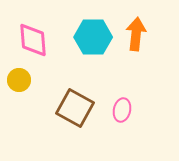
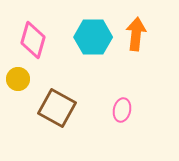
pink diamond: rotated 21 degrees clockwise
yellow circle: moved 1 px left, 1 px up
brown square: moved 18 px left
